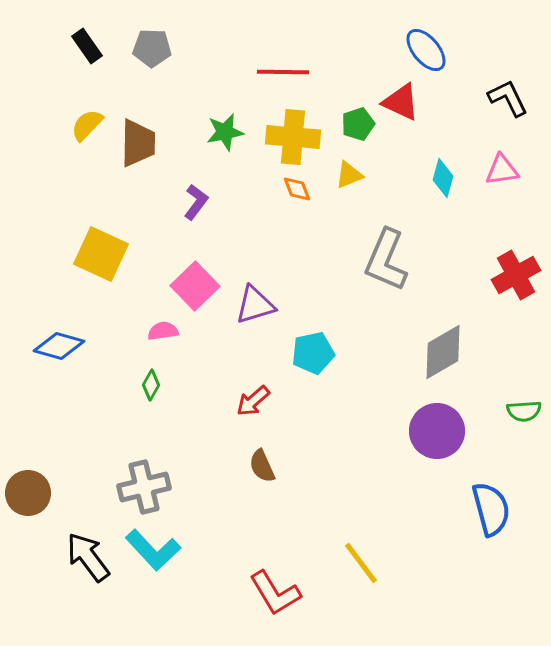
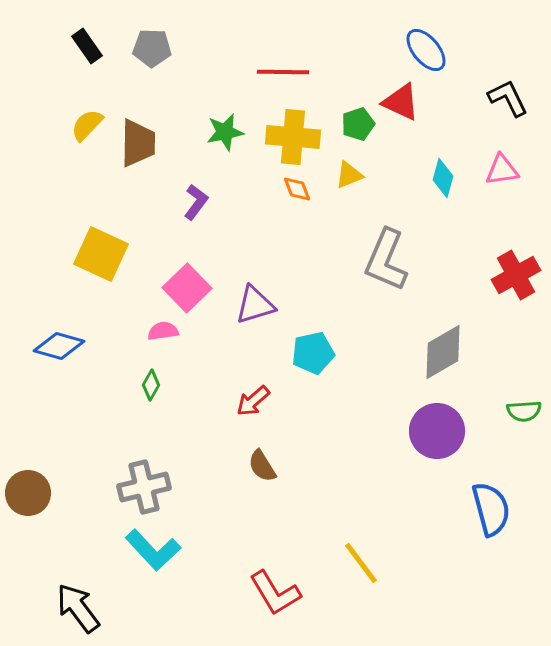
pink square: moved 8 px left, 2 px down
brown semicircle: rotated 8 degrees counterclockwise
black arrow: moved 10 px left, 51 px down
